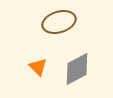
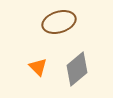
gray diamond: rotated 12 degrees counterclockwise
